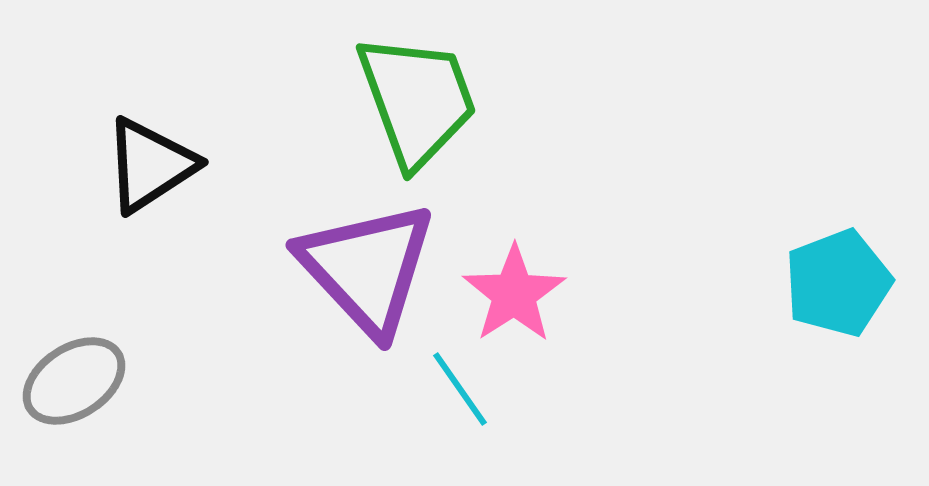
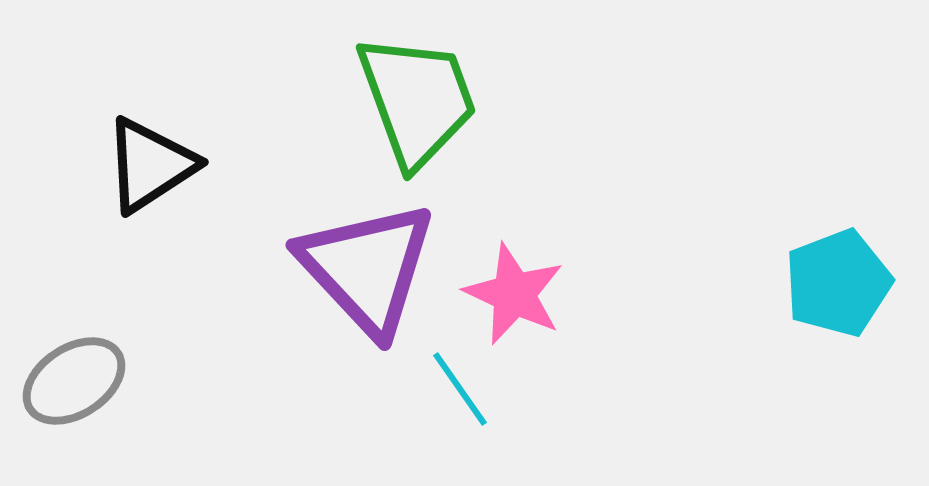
pink star: rotated 14 degrees counterclockwise
